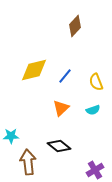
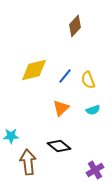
yellow semicircle: moved 8 px left, 2 px up
